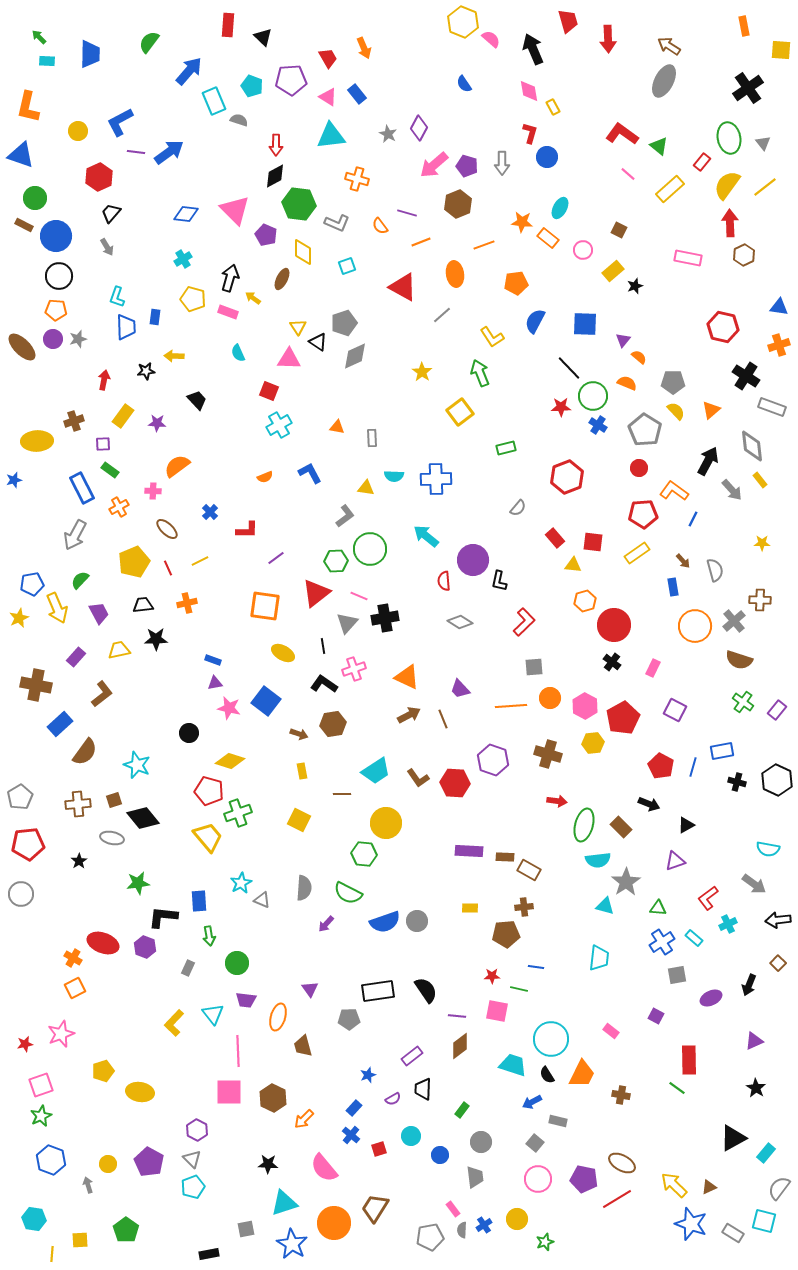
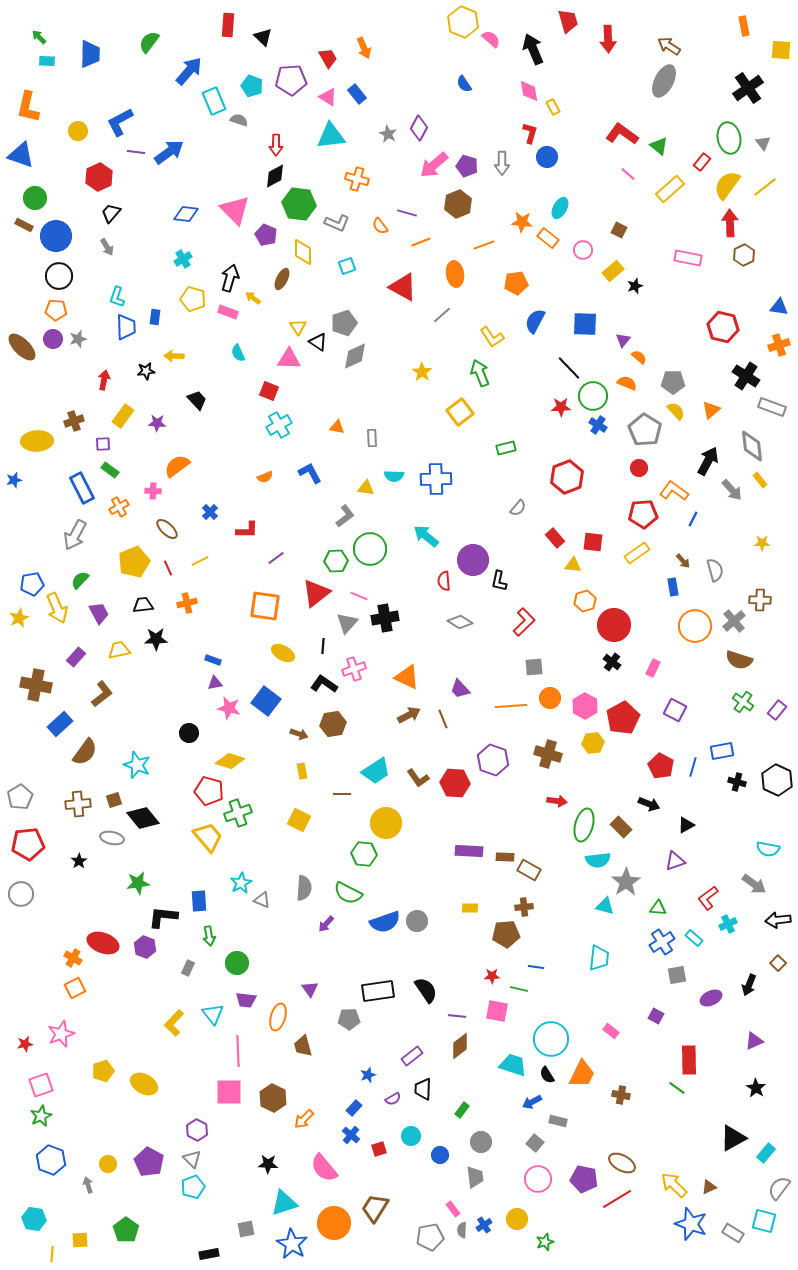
black line at (323, 646): rotated 14 degrees clockwise
yellow ellipse at (140, 1092): moved 4 px right, 8 px up; rotated 20 degrees clockwise
